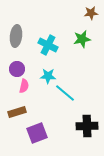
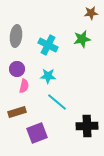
cyan line: moved 8 px left, 9 px down
